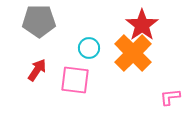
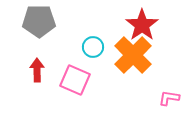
cyan circle: moved 4 px right, 1 px up
orange cross: moved 2 px down
red arrow: rotated 35 degrees counterclockwise
pink square: rotated 16 degrees clockwise
pink L-shape: moved 1 px left, 1 px down; rotated 15 degrees clockwise
